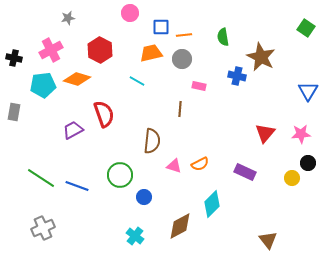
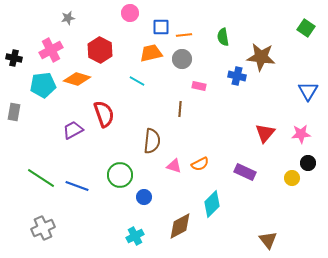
brown star: rotated 20 degrees counterclockwise
cyan cross: rotated 24 degrees clockwise
